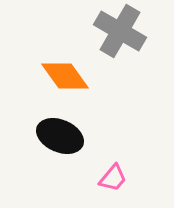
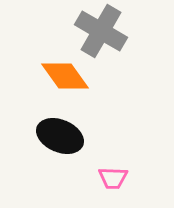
gray cross: moved 19 px left
pink trapezoid: rotated 52 degrees clockwise
